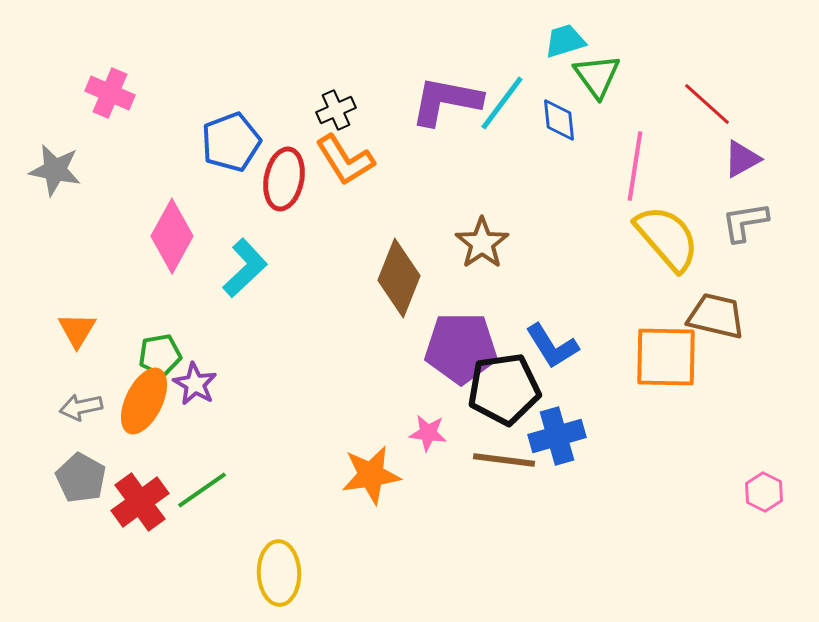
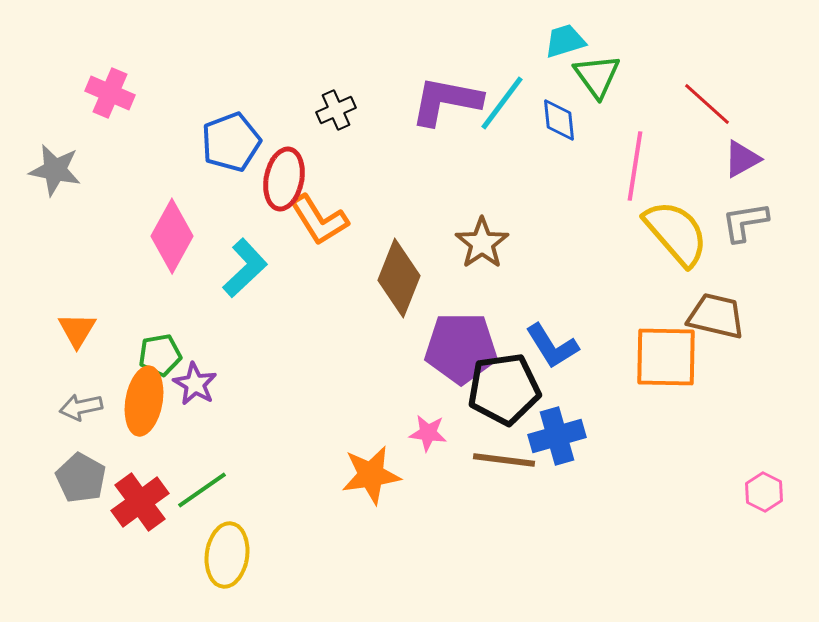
orange L-shape: moved 26 px left, 60 px down
yellow semicircle: moved 9 px right, 5 px up
orange ellipse: rotated 16 degrees counterclockwise
yellow ellipse: moved 52 px left, 18 px up; rotated 10 degrees clockwise
